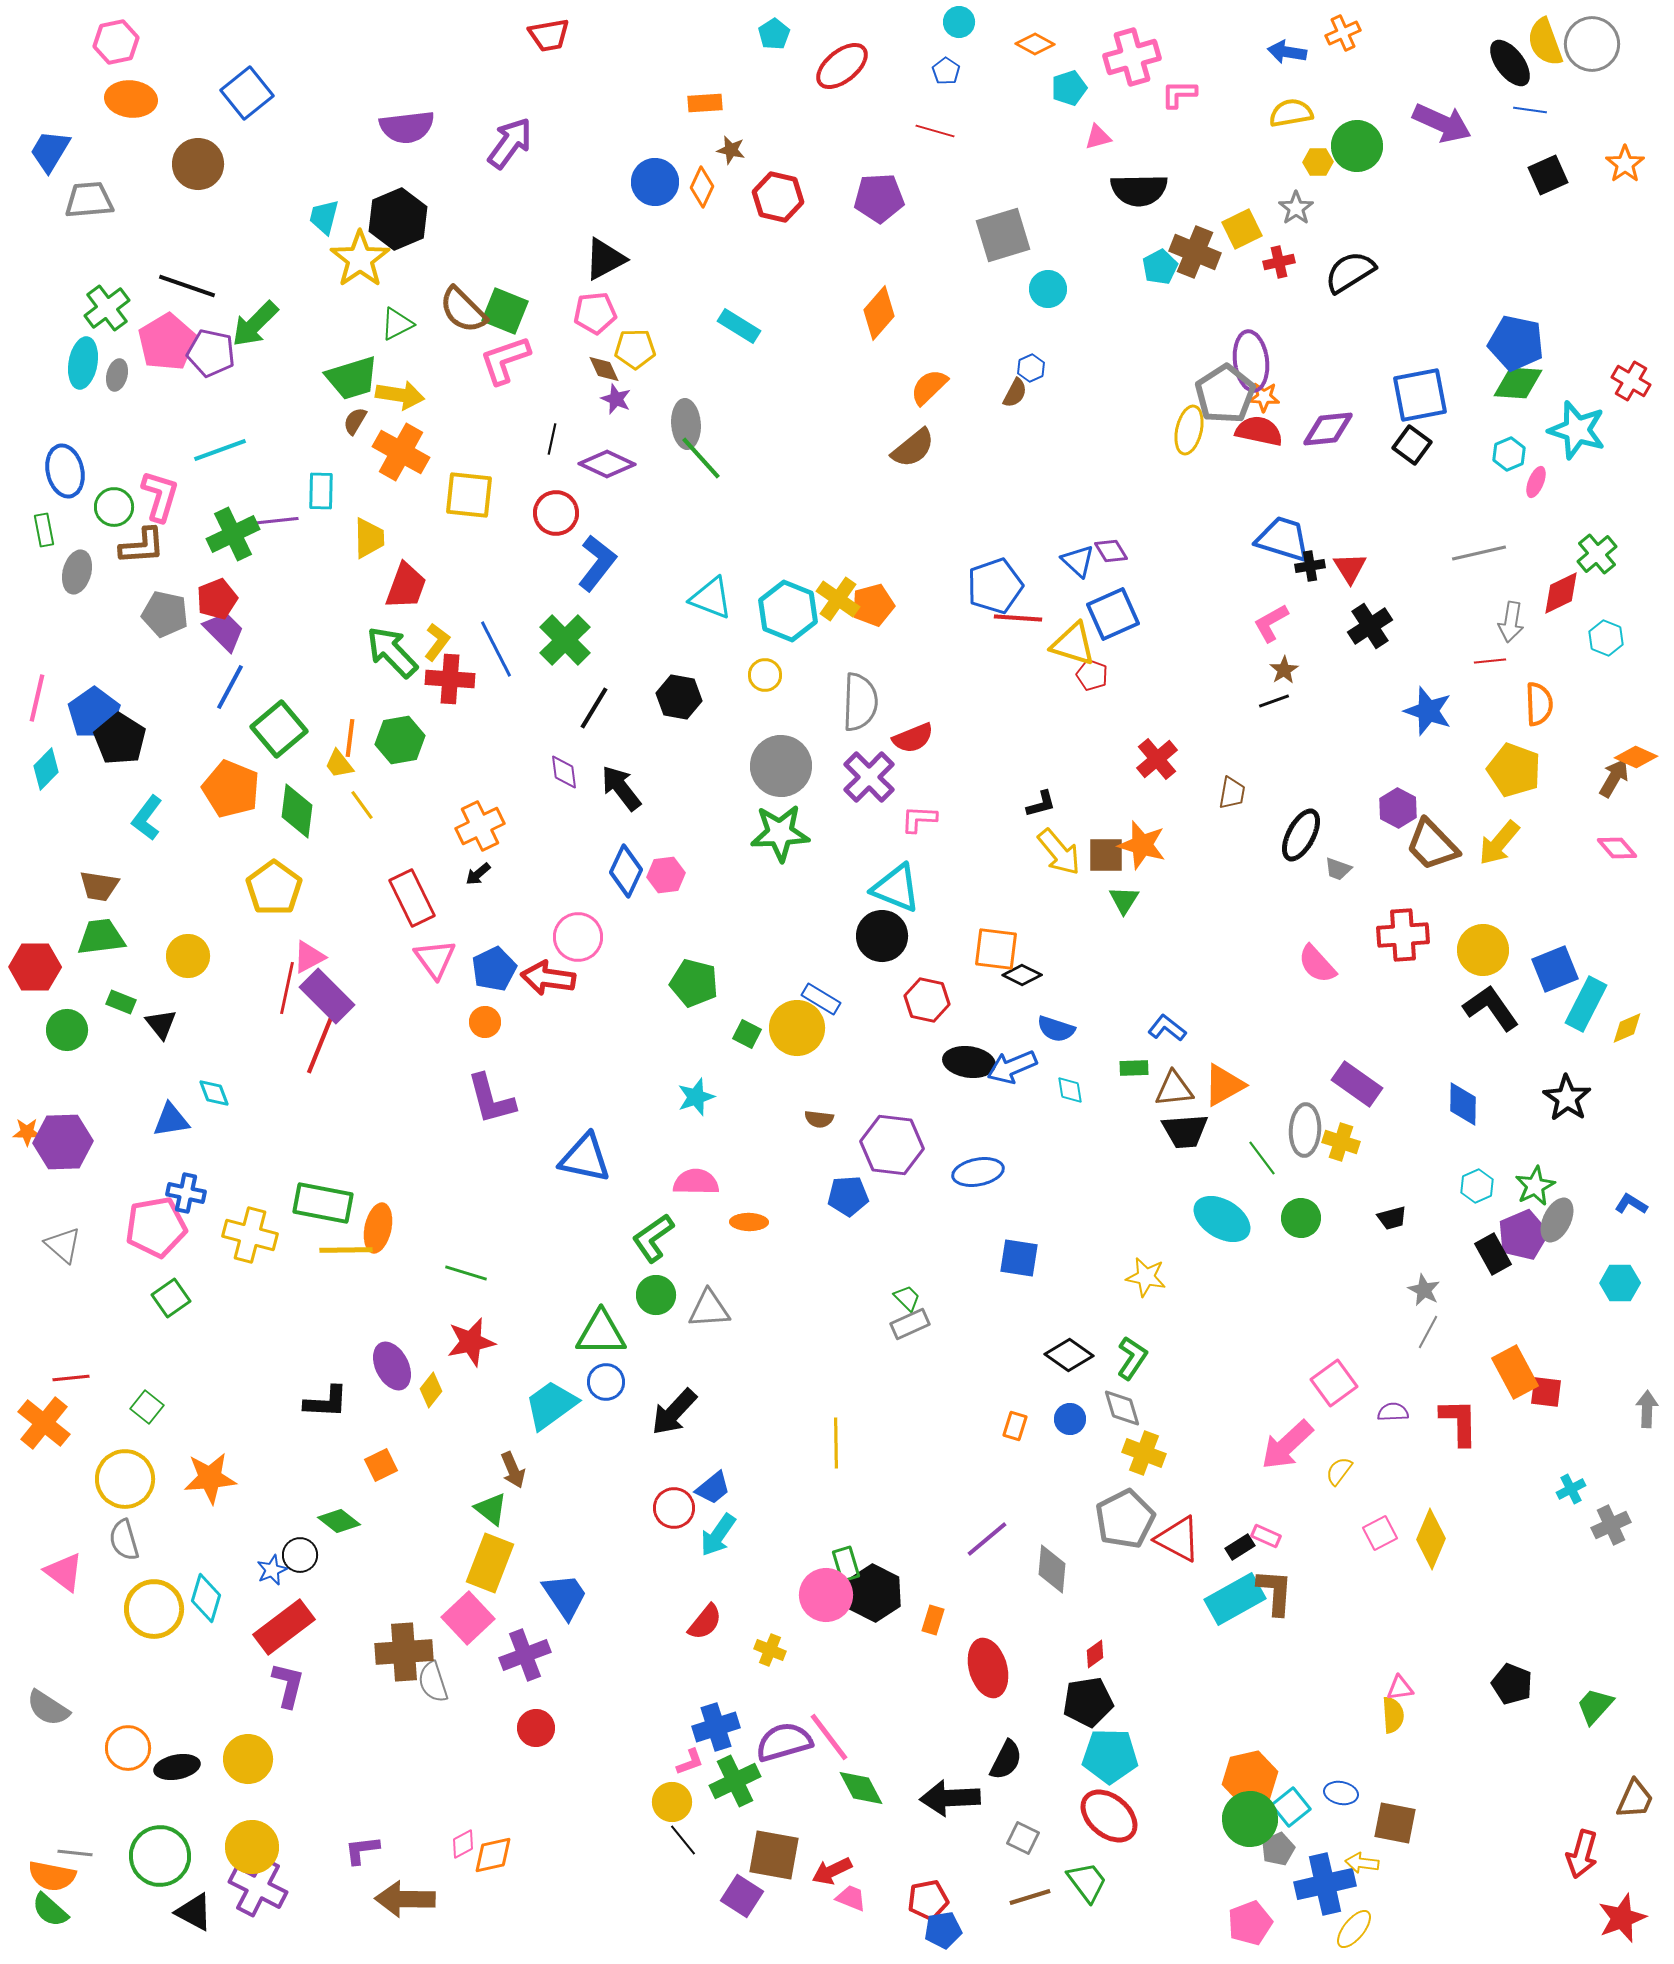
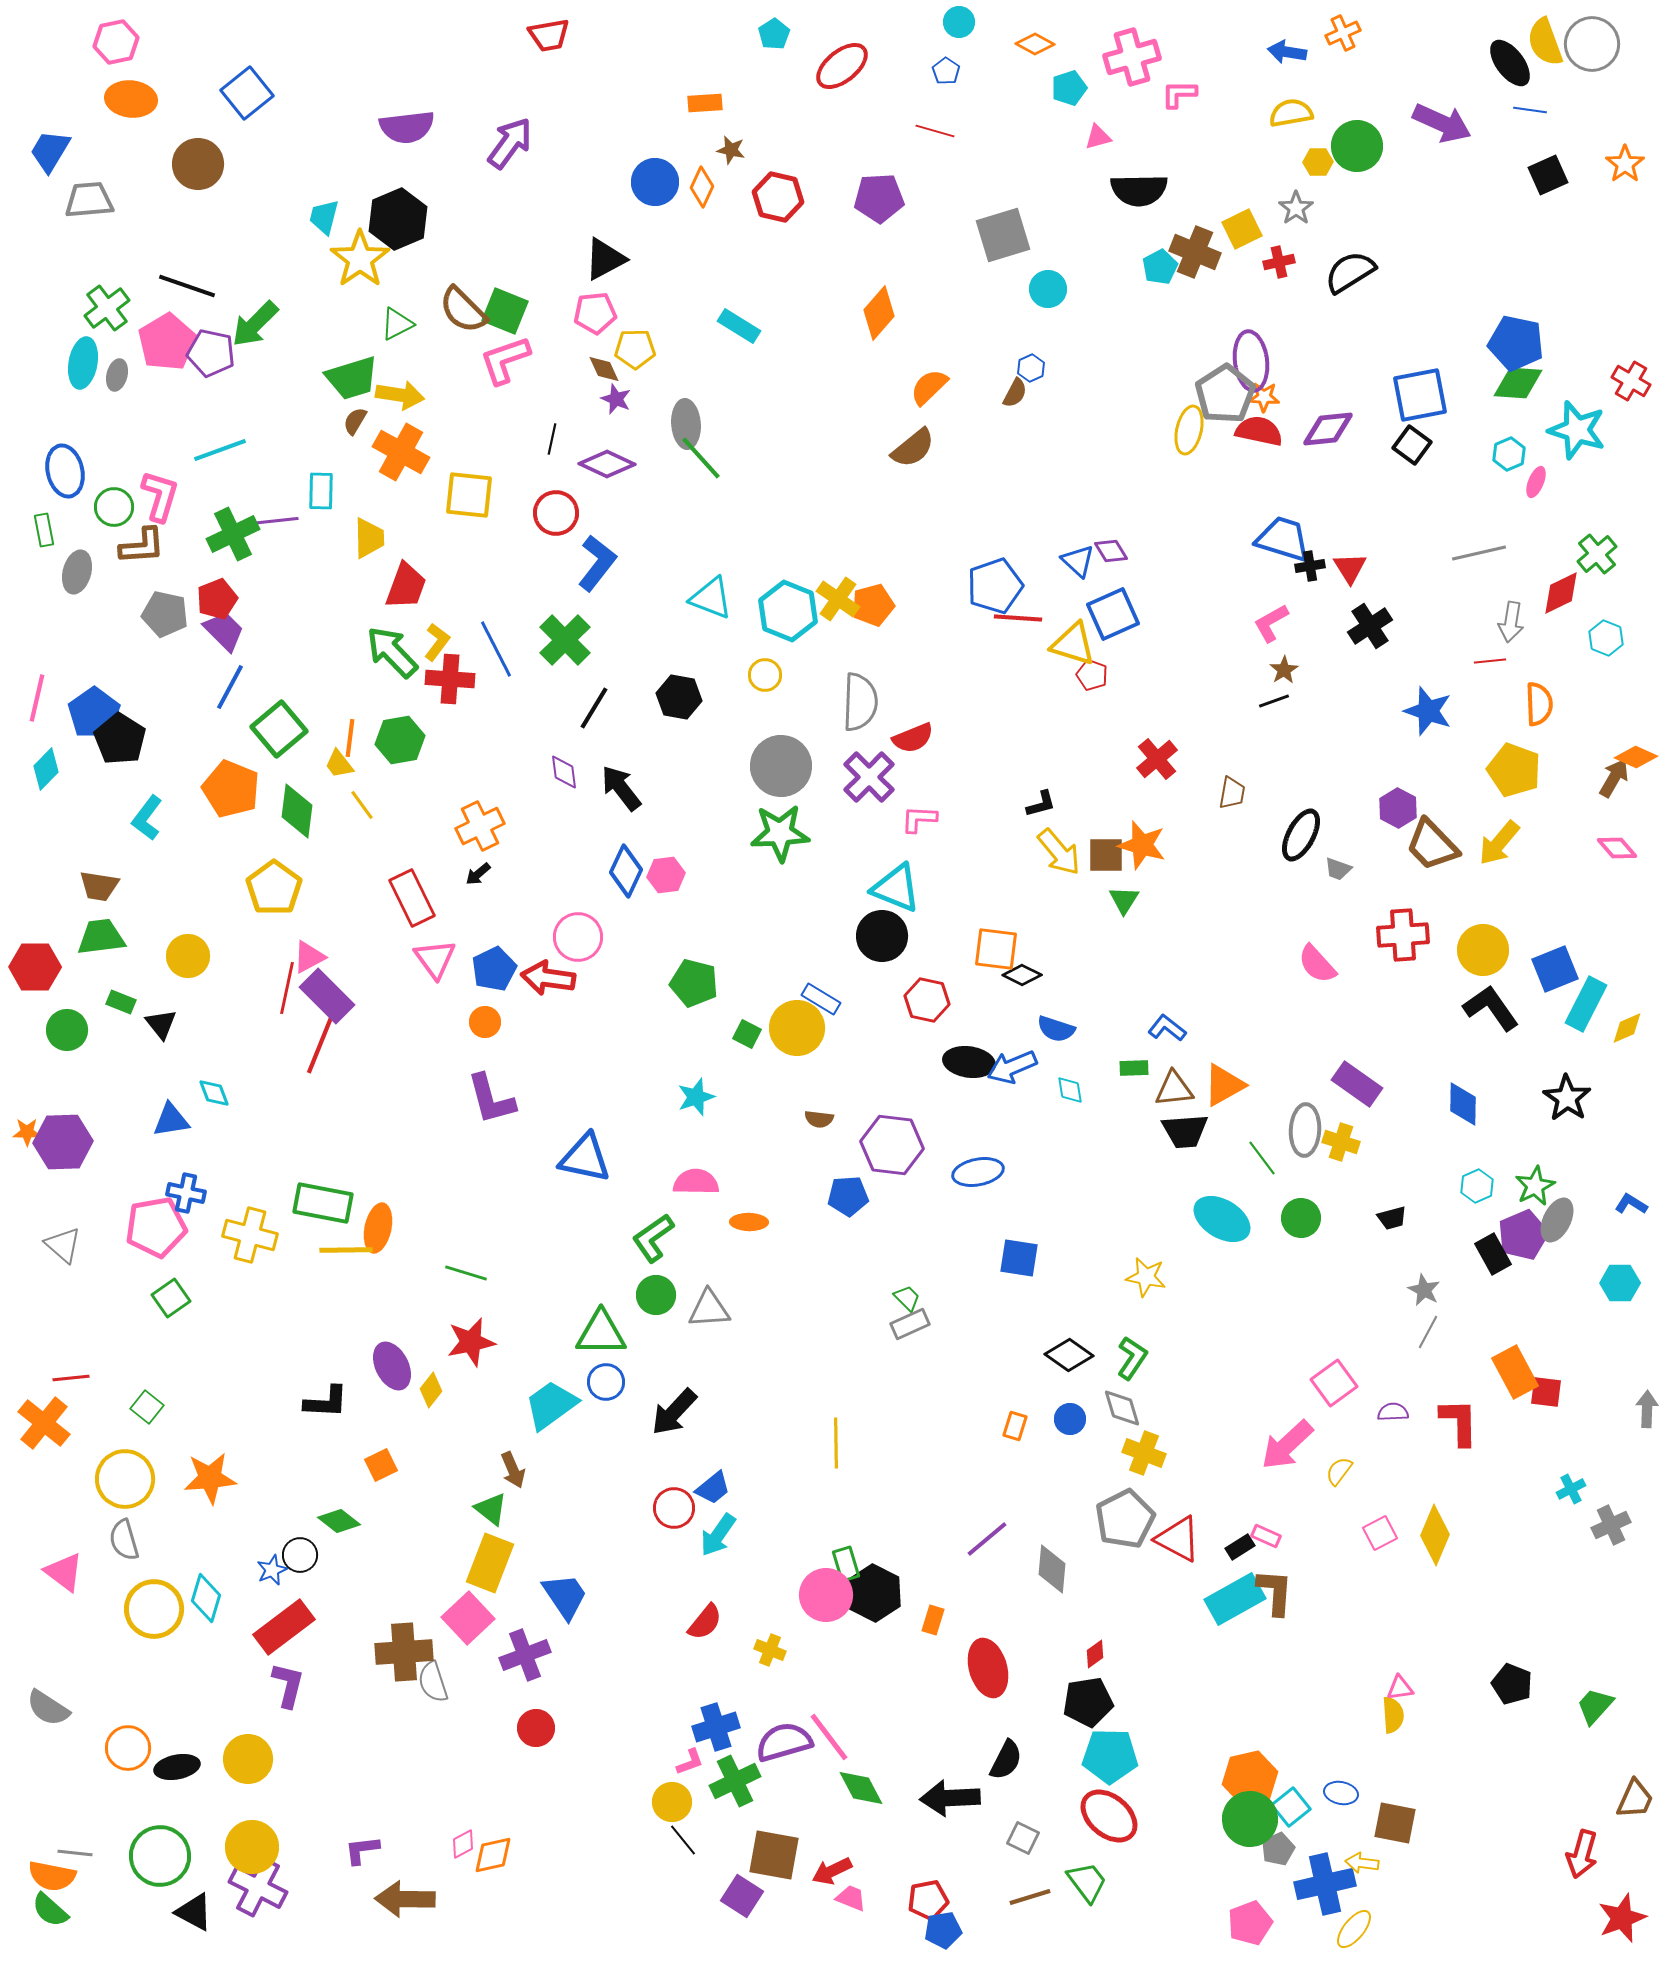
yellow diamond at (1431, 1539): moved 4 px right, 4 px up
